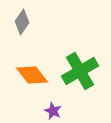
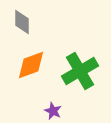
gray diamond: rotated 35 degrees counterclockwise
orange diamond: moved 1 px left, 10 px up; rotated 72 degrees counterclockwise
